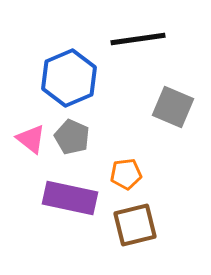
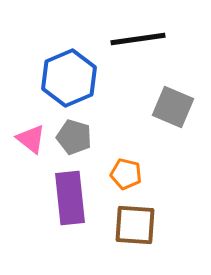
gray pentagon: moved 2 px right; rotated 8 degrees counterclockwise
orange pentagon: rotated 20 degrees clockwise
purple rectangle: rotated 72 degrees clockwise
brown square: rotated 18 degrees clockwise
